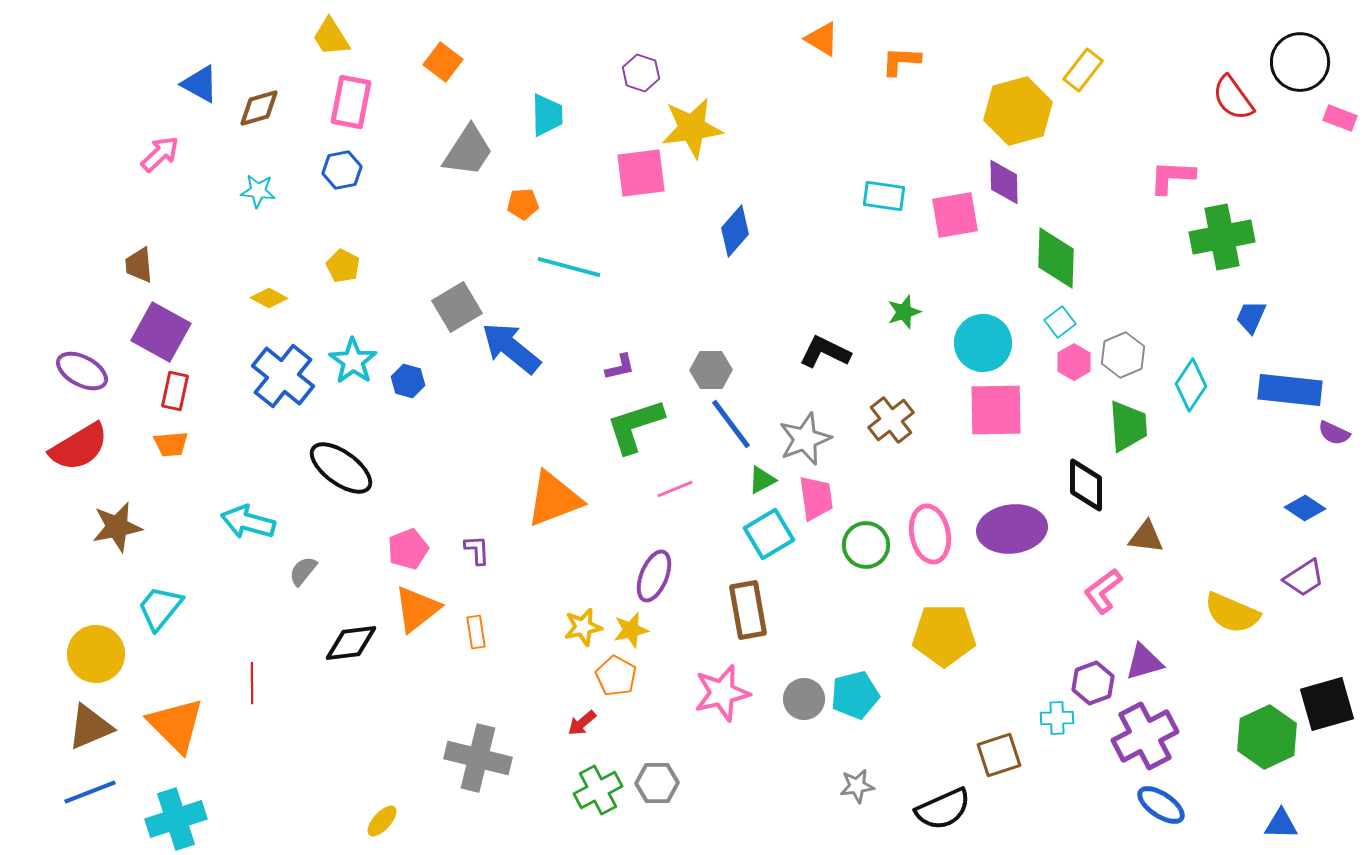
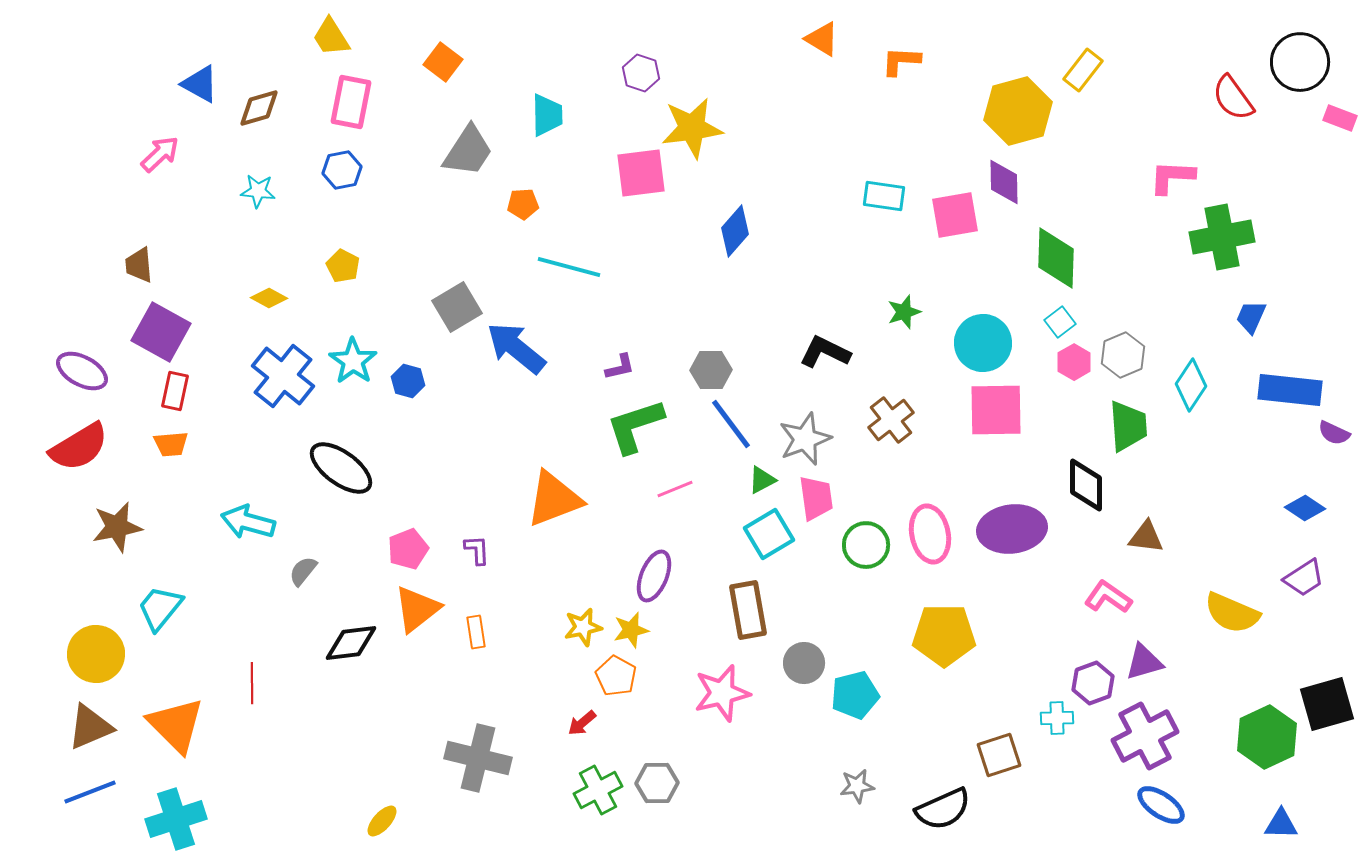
blue arrow at (511, 348): moved 5 px right
pink L-shape at (1103, 591): moved 5 px right, 6 px down; rotated 72 degrees clockwise
gray circle at (804, 699): moved 36 px up
